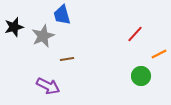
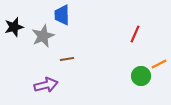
blue trapezoid: rotated 15 degrees clockwise
red line: rotated 18 degrees counterclockwise
orange line: moved 10 px down
purple arrow: moved 2 px left, 1 px up; rotated 40 degrees counterclockwise
